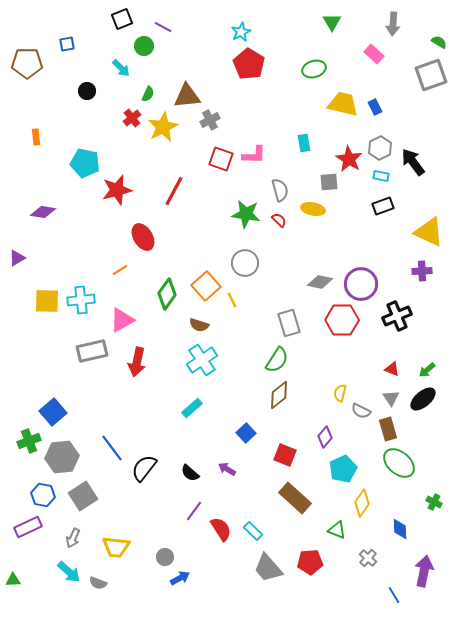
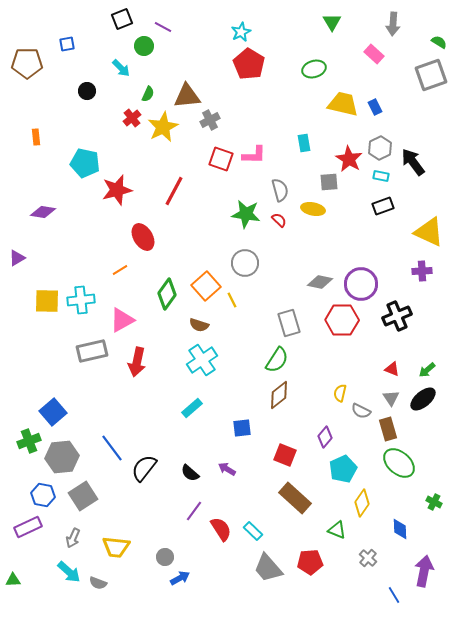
blue square at (246, 433): moved 4 px left, 5 px up; rotated 36 degrees clockwise
